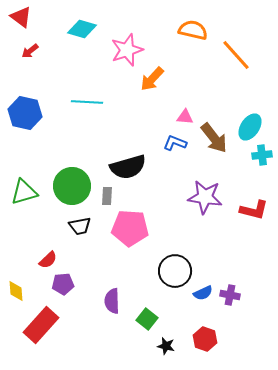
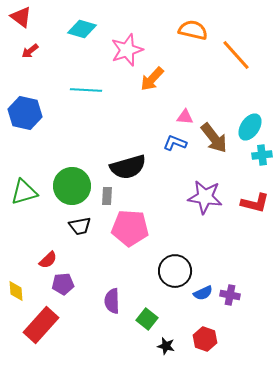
cyan line: moved 1 px left, 12 px up
red L-shape: moved 1 px right, 7 px up
